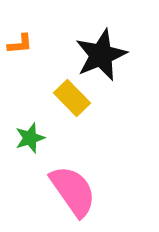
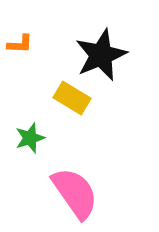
orange L-shape: rotated 8 degrees clockwise
yellow rectangle: rotated 15 degrees counterclockwise
pink semicircle: moved 2 px right, 2 px down
